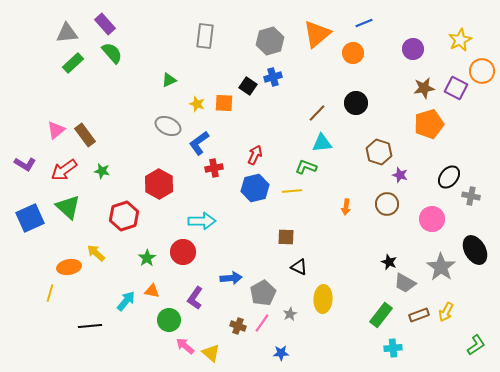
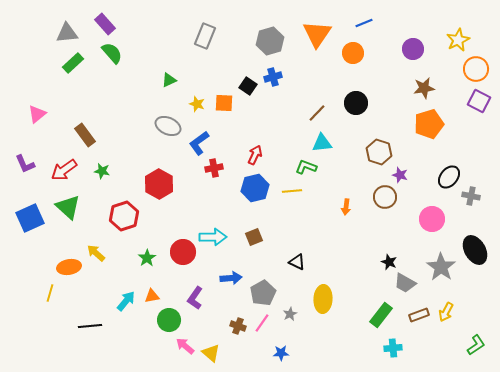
orange triangle at (317, 34): rotated 16 degrees counterclockwise
gray rectangle at (205, 36): rotated 15 degrees clockwise
yellow star at (460, 40): moved 2 px left
orange circle at (482, 71): moved 6 px left, 2 px up
purple square at (456, 88): moved 23 px right, 13 px down
pink triangle at (56, 130): moved 19 px left, 16 px up
purple L-shape at (25, 164): rotated 35 degrees clockwise
brown circle at (387, 204): moved 2 px left, 7 px up
cyan arrow at (202, 221): moved 11 px right, 16 px down
brown square at (286, 237): moved 32 px left; rotated 24 degrees counterclockwise
black triangle at (299, 267): moved 2 px left, 5 px up
orange triangle at (152, 291): moved 5 px down; rotated 21 degrees counterclockwise
